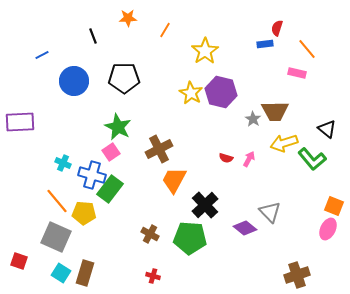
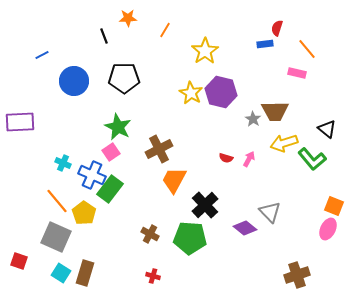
black line at (93, 36): moved 11 px right
blue cross at (92, 175): rotated 8 degrees clockwise
yellow pentagon at (84, 213): rotated 30 degrees clockwise
